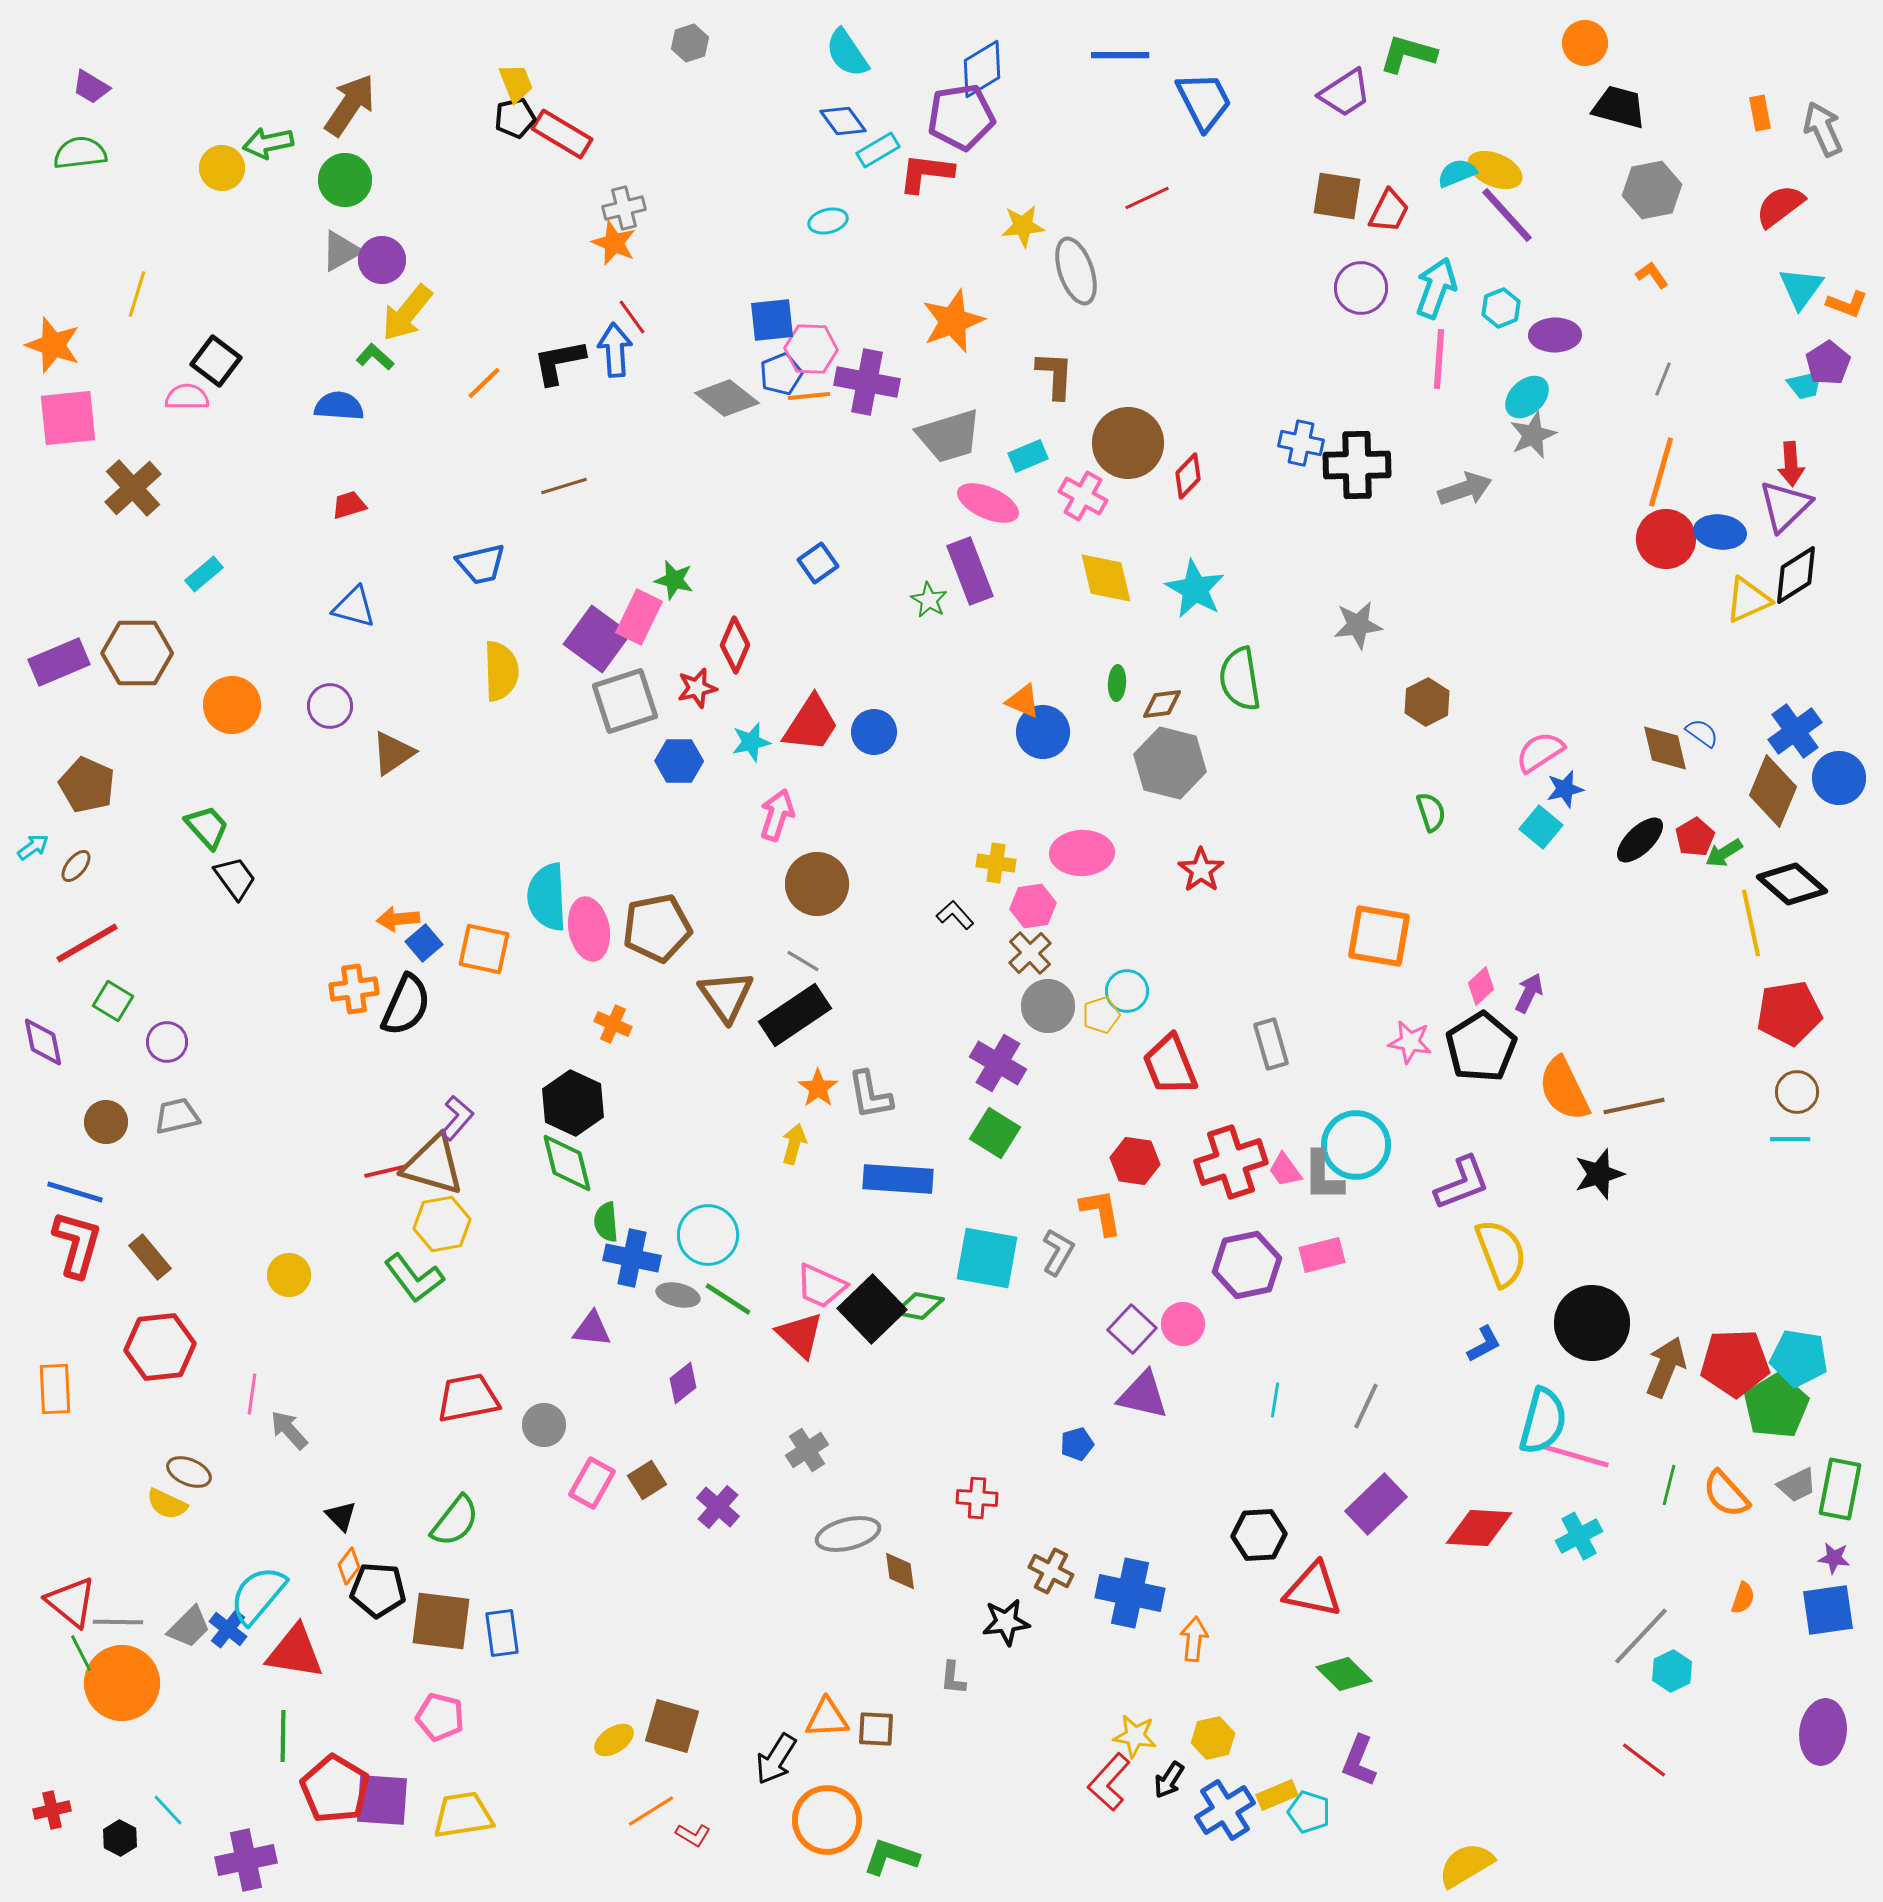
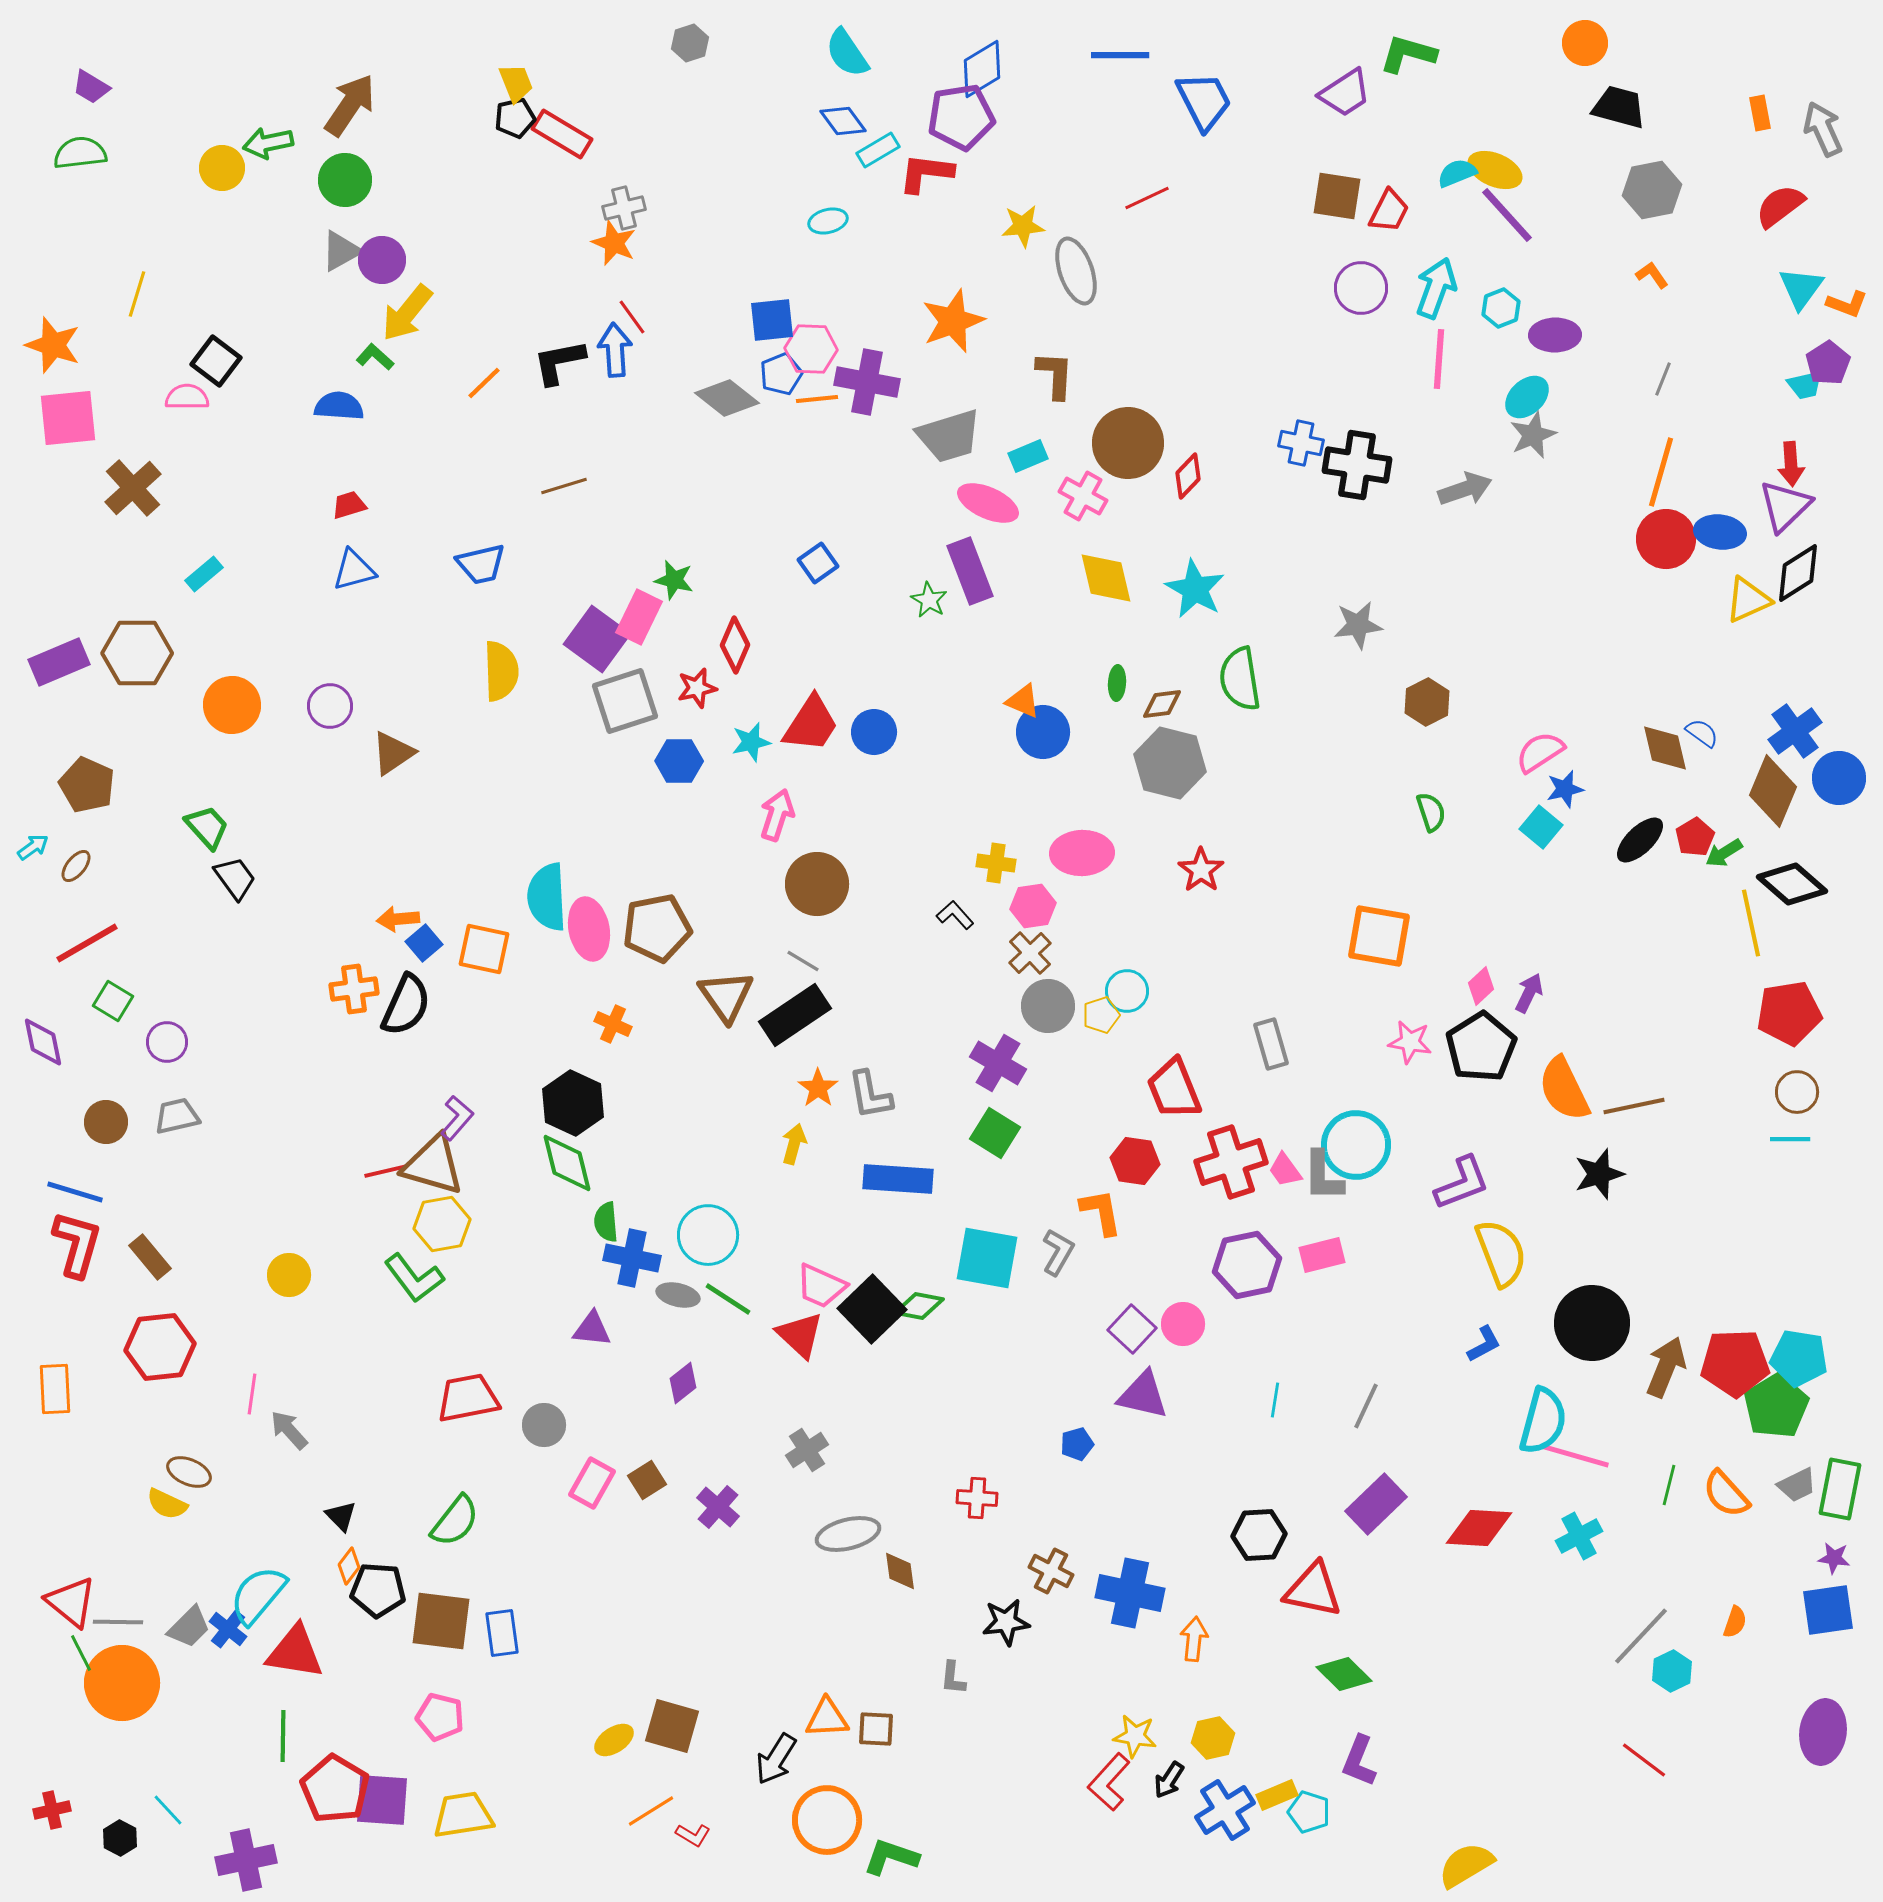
orange line at (809, 396): moved 8 px right, 3 px down
black cross at (1357, 465): rotated 10 degrees clockwise
black diamond at (1796, 575): moved 2 px right, 2 px up
blue triangle at (354, 607): moved 37 px up; rotated 30 degrees counterclockwise
red trapezoid at (1170, 1065): moved 4 px right, 24 px down
orange semicircle at (1743, 1598): moved 8 px left, 24 px down
